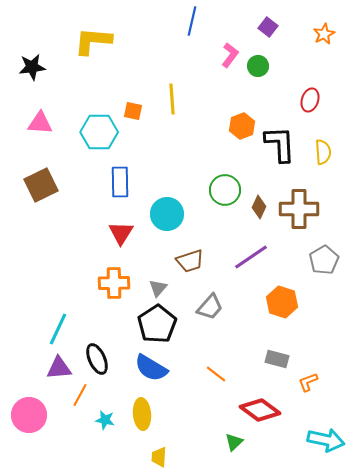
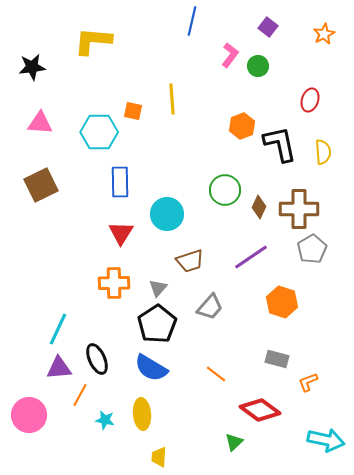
black L-shape at (280, 144): rotated 9 degrees counterclockwise
gray pentagon at (324, 260): moved 12 px left, 11 px up
